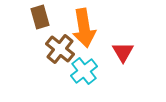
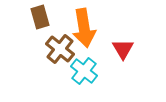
red triangle: moved 3 px up
cyan cross: rotated 12 degrees counterclockwise
